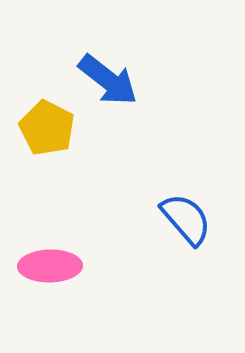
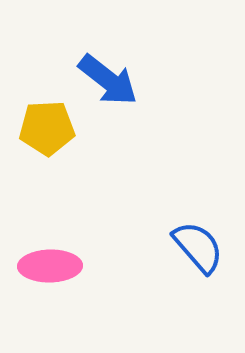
yellow pentagon: rotated 30 degrees counterclockwise
blue semicircle: moved 12 px right, 28 px down
